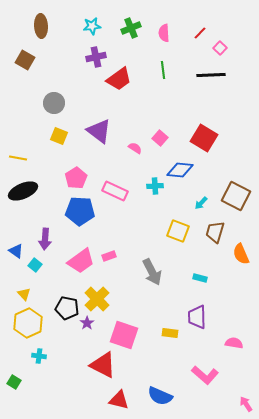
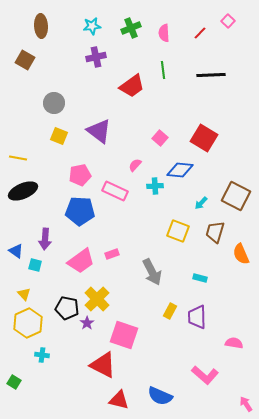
pink square at (220, 48): moved 8 px right, 27 px up
red trapezoid at (119, 79): moved 13 px right, 7 px down
pink semicircle at (135, 148): moved 17 px down; rotated 80 degrees counterclockwise
pink pentagon at (76, 178): moved 4 px right, 3 px up; rotated 20 degrees clockwise
pink rectangle at (109, 256): moved 3 px right, 2 px up
cyan square at (35, 265): rotated 24 degrees counterclockwise
yellow rectangle at (170, 333): moved 22 px up; rotated 70 degrees counterclockwise
cyan cross at (39, 356): moved 3 px right, 1 px up
